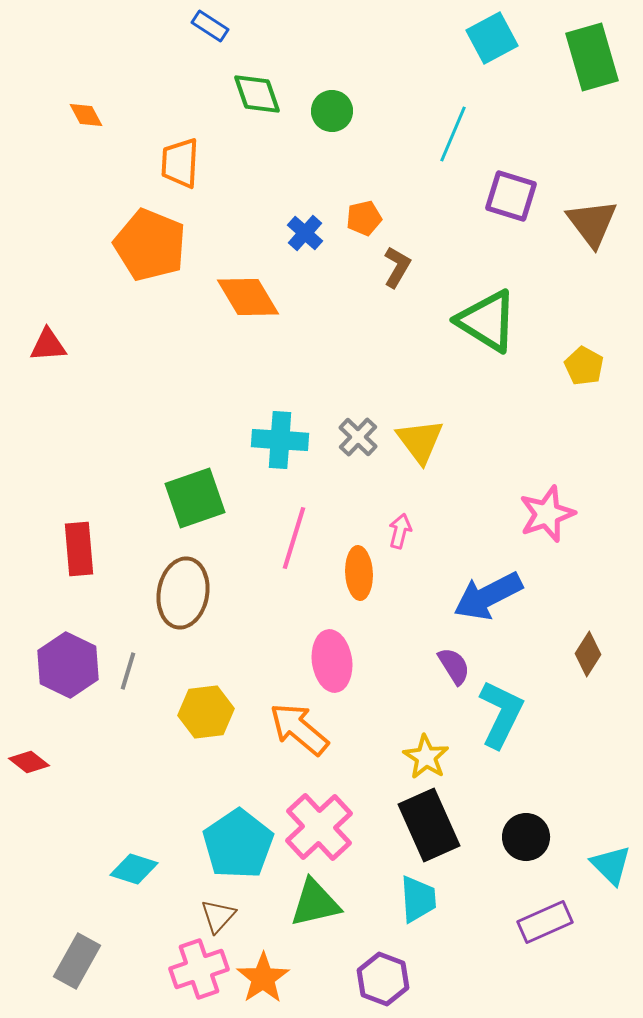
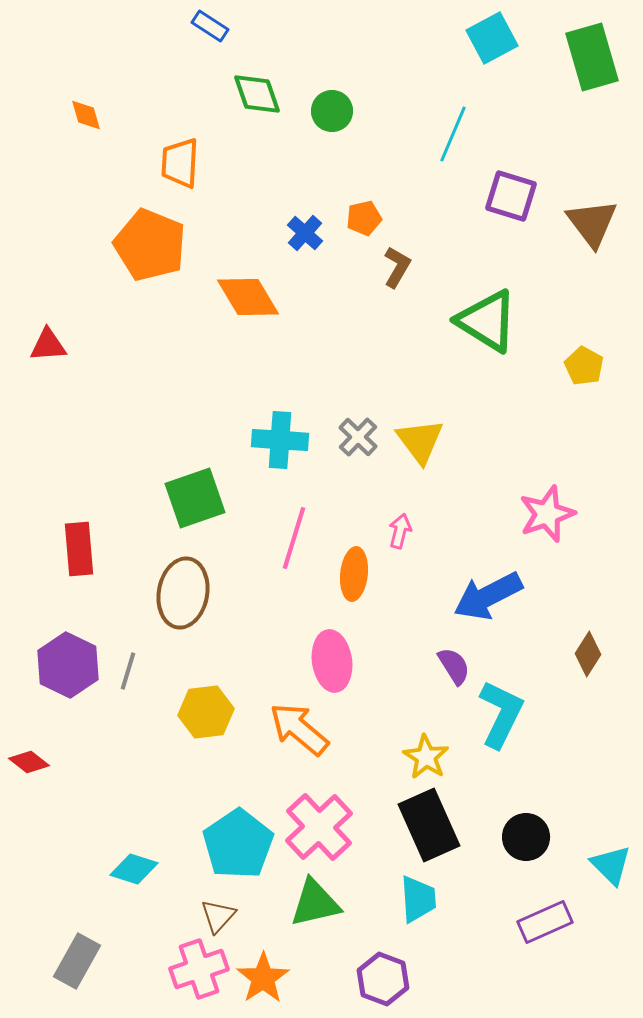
orange diamond at (86, 115): rotated 12 degrees clockwise
orange ellipse at (359, 573): moved 5 px left, 1 px down; rotated 9 degrees clockwise
